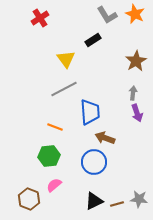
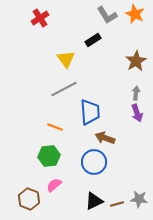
gray arrow: moved 3 px right
